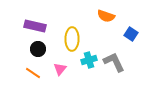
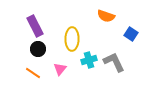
purple rectangle: rotated 50 degrees clockwise
